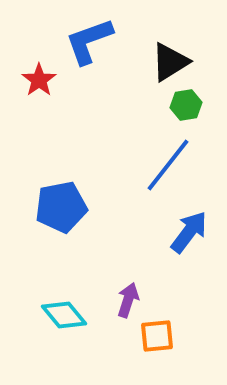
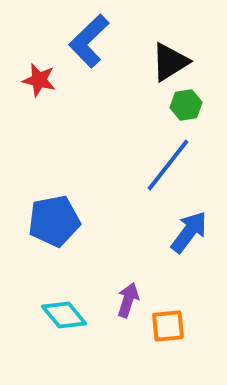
blue L-shape: rotated 24 degrees counterclockwise
red star: rotated 24 degrees counterclockwise
blue pentagon: moved 7 px left, 14 px down
orange square: moved 11 px right, 10 px up
